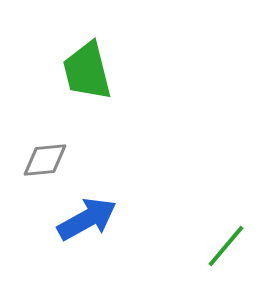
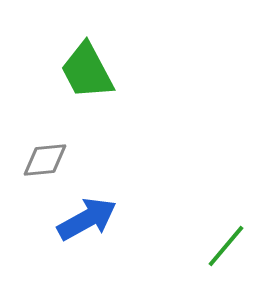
green trapezoid: rotated 14 degrees counterclockwise
